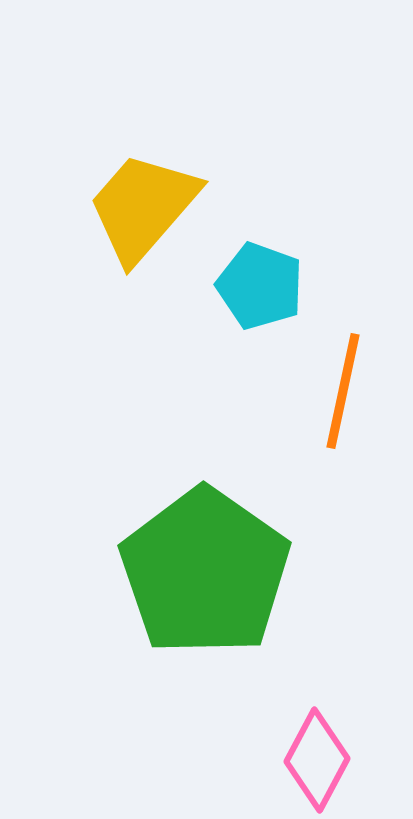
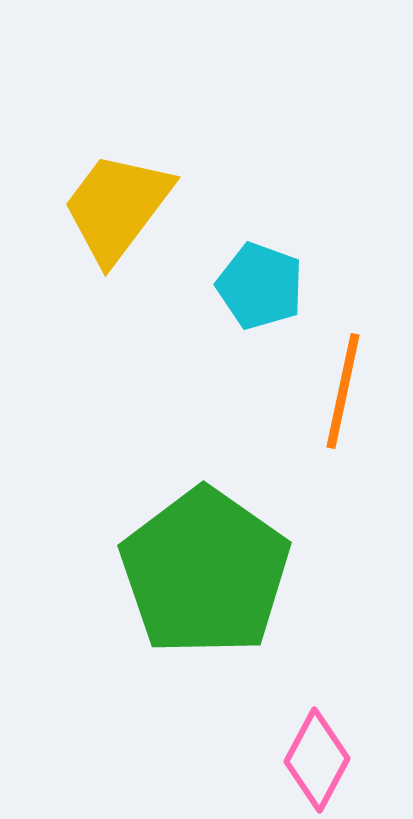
yellow trapezoid: moved 26 px left; rotated 4 degrees counterclockwise
